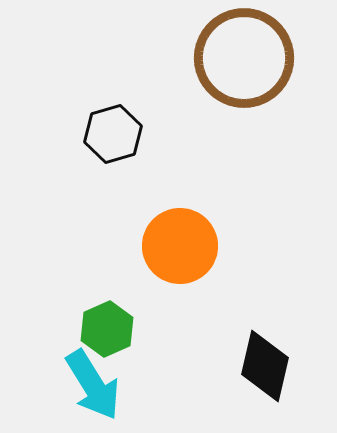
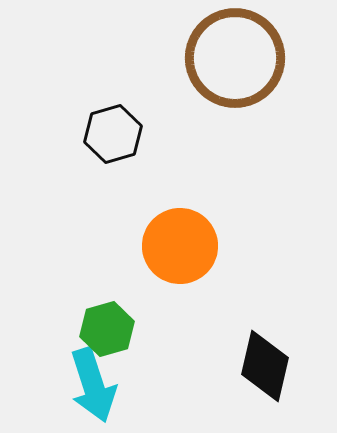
brown circle: moved 9 px left
green hexagon: rotated 8 degrees clockwise
cyan arrow: rotated 14 degrees clockwise
